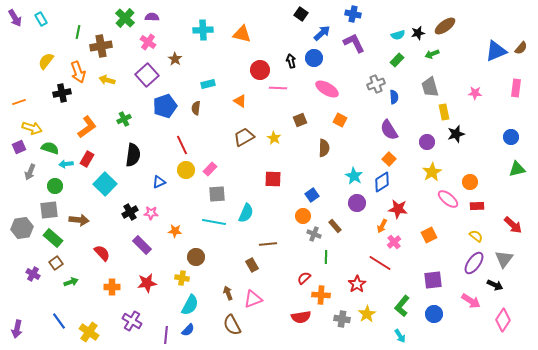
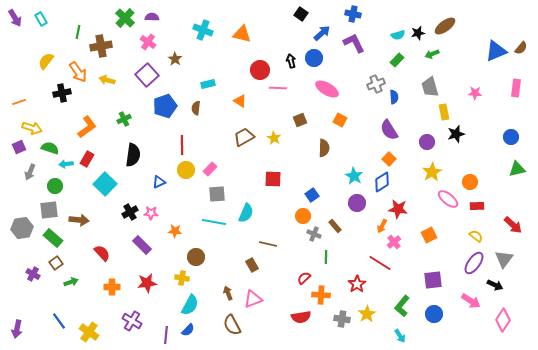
cyan cross at (203, 30): rotated 24 degrees clockwise
orange arrow at (78, 72): rotated 15 degrees counterclockwise
red line at (182, 145): rotated 24 degrees clockwise
brown line at (268, 244): rotated 18 degrees clockwise
